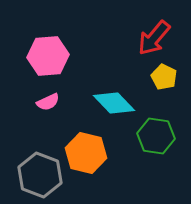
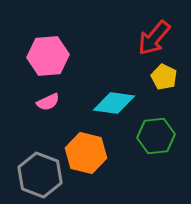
cyan diamond: rotated 39 degrees counterclockwise
green hexagon: rotated 15 degrees counterclockwise
